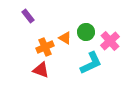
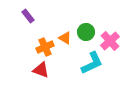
cyan L-shape: moved 1 px right
